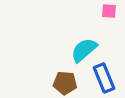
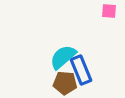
cyan semicircle: moved 21 px left, 7 px down
blue rectangle: moved 23 px left, 8 px up
